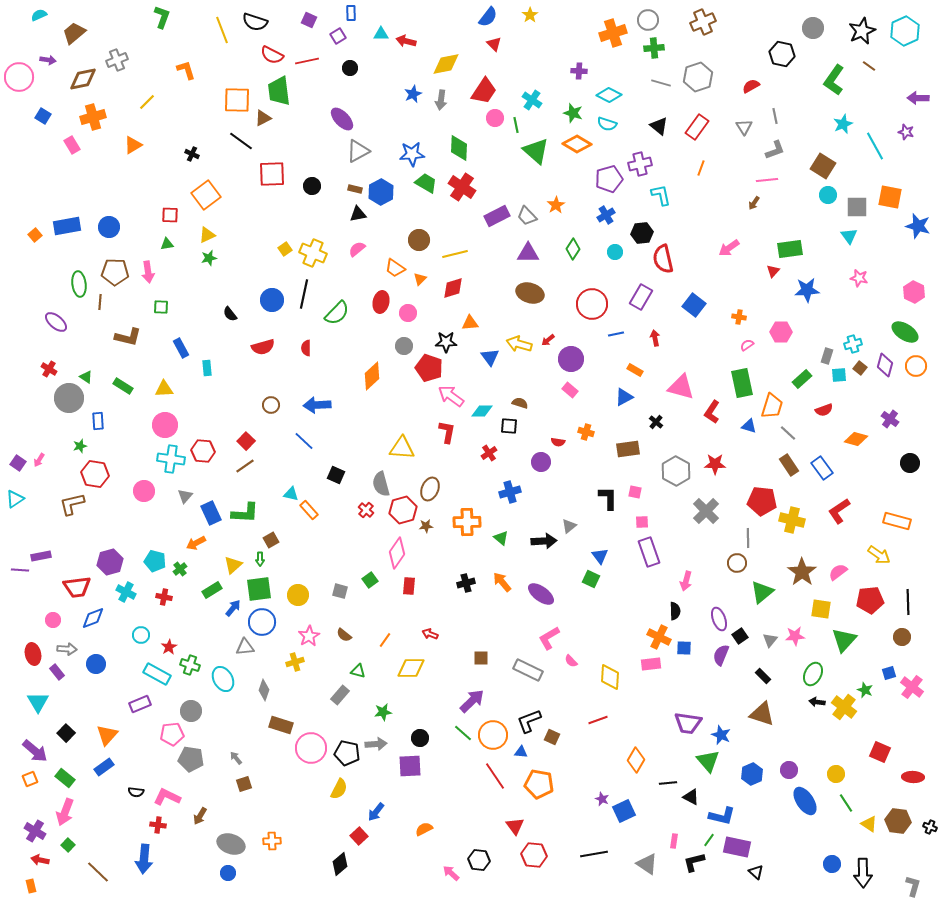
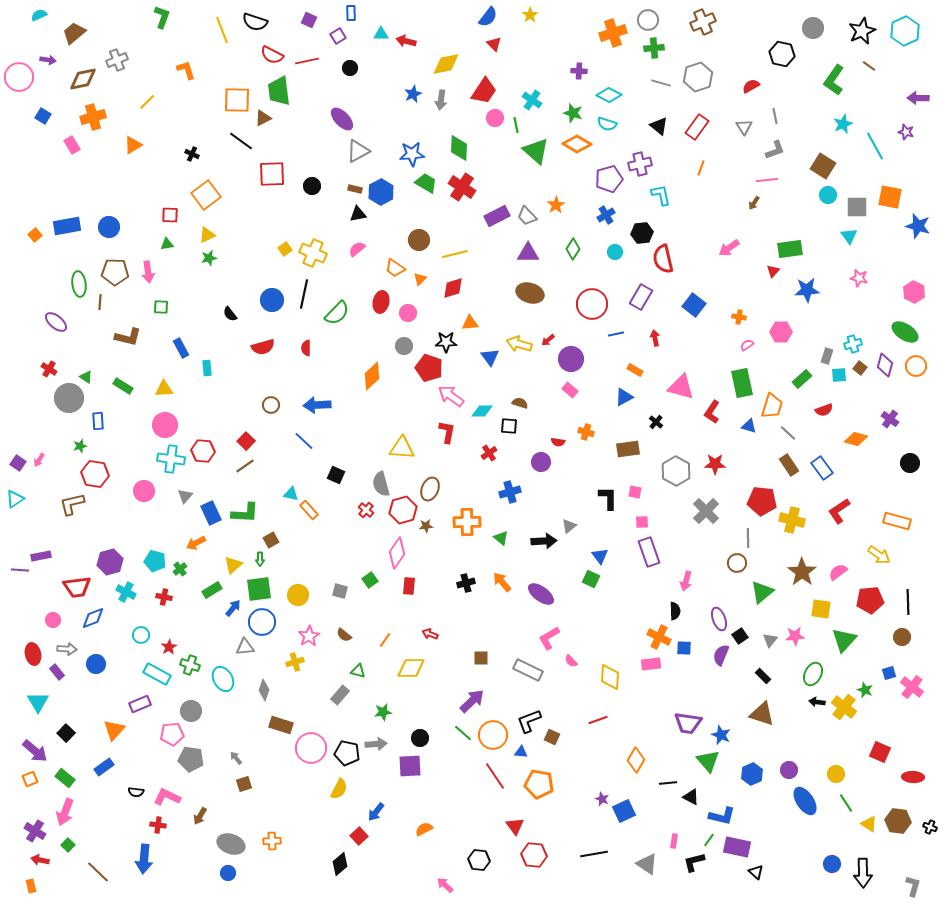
orange triangle at (107, 735): moved 7 px right, 5 px up
pink arrow at (451, 873): moved 6 px left, 12 px down
